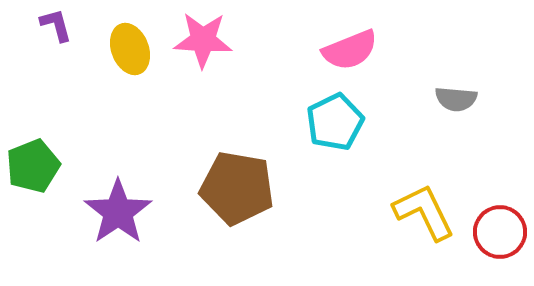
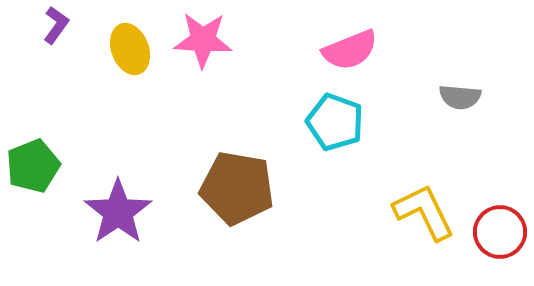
purple L-shape: rotated 51 degrees clockwise
gray semicircle: moved 4 px right, 2 px up
cyan pentagon: rotated 26 degrees counterclockwise
